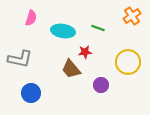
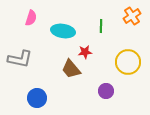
green line: moved 3 px right, 2 px up; rotated 72 degrees clockwise
purple circle: moved 5 px right, 6 px down
blue circle: moved 6 px right, 5 px down
